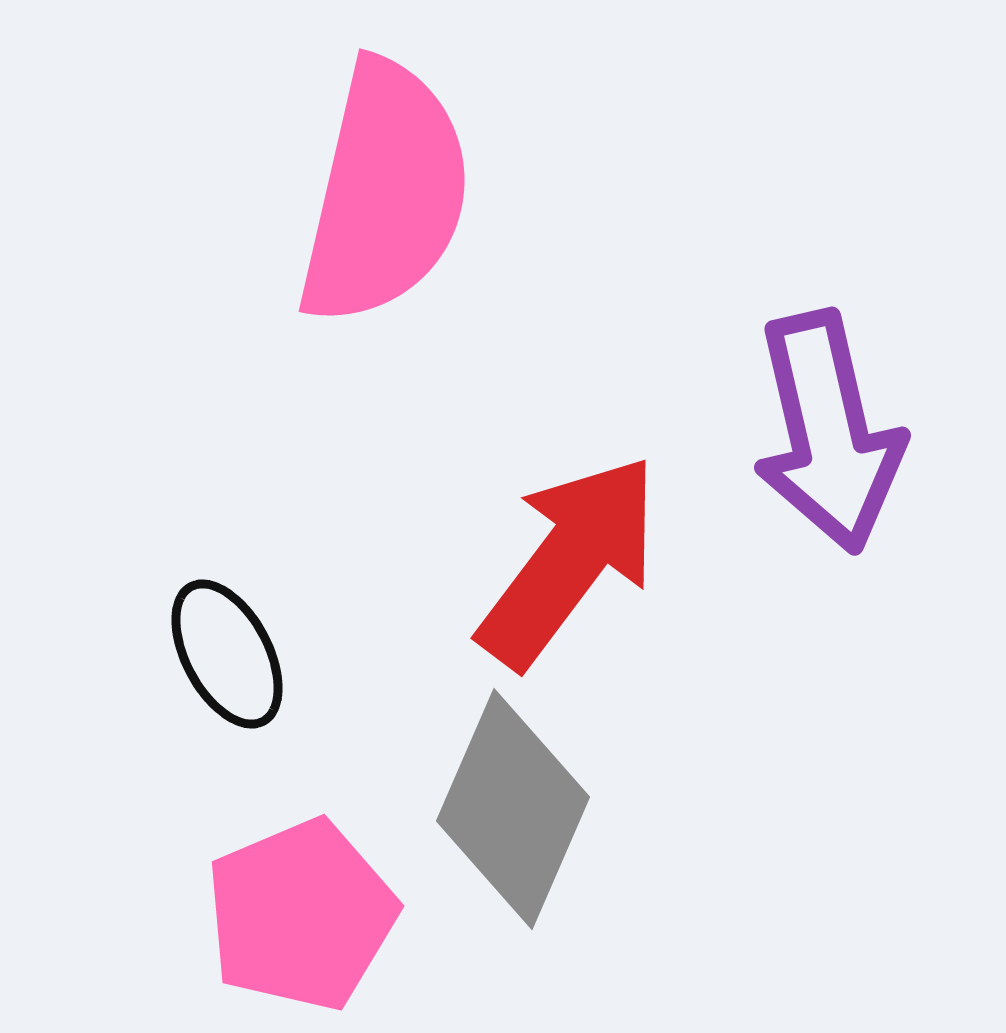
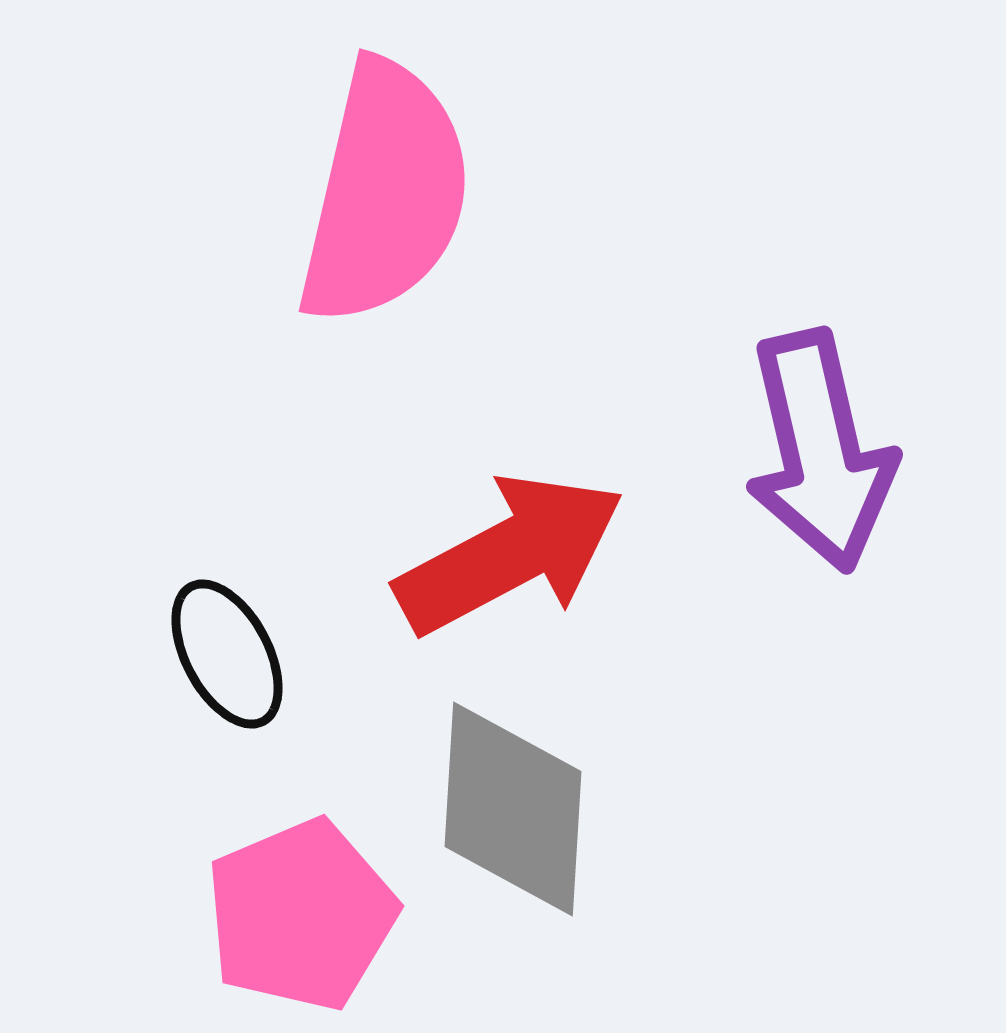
purple arrow: moved 8 px left, 19 px down
red arrow: moved 59 px left, 7 px up; rotated 25 degrees clockwise
gray diamond: rotated 20 degrees counterclockwise
